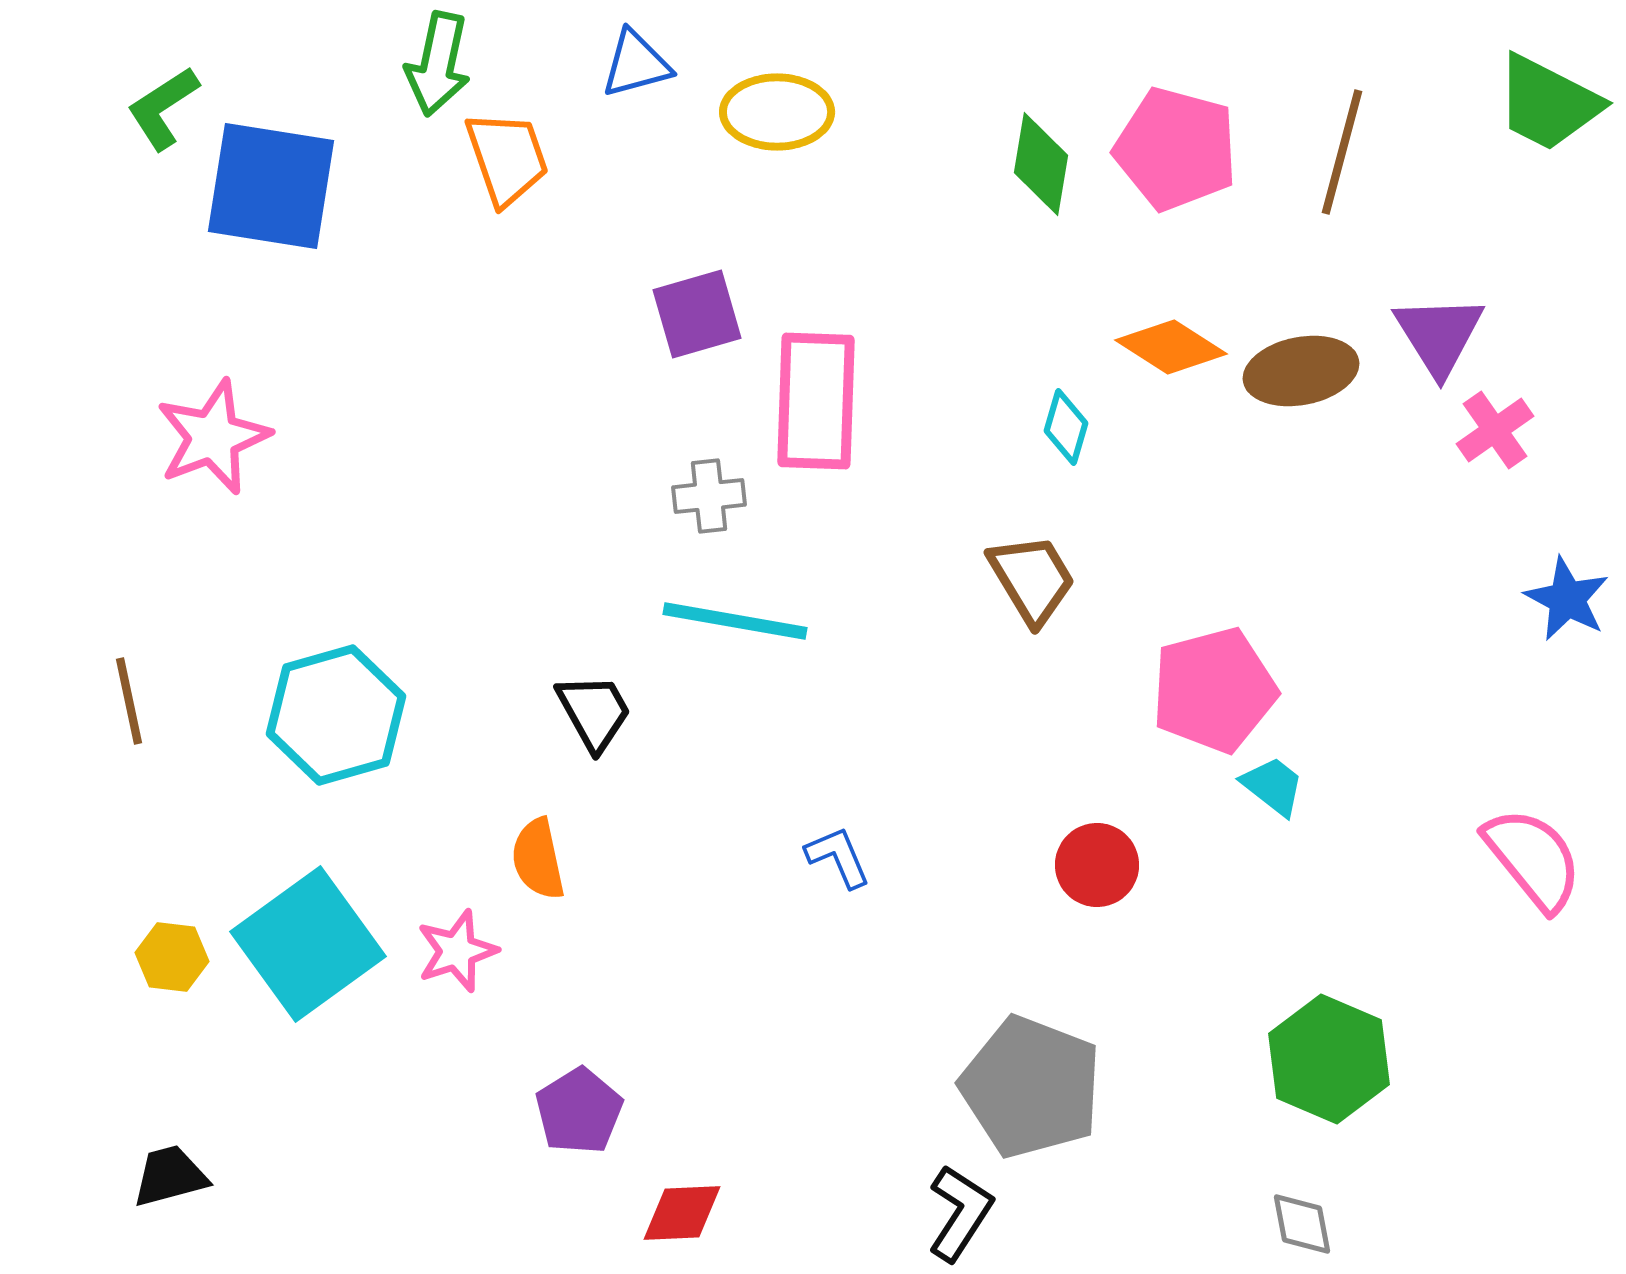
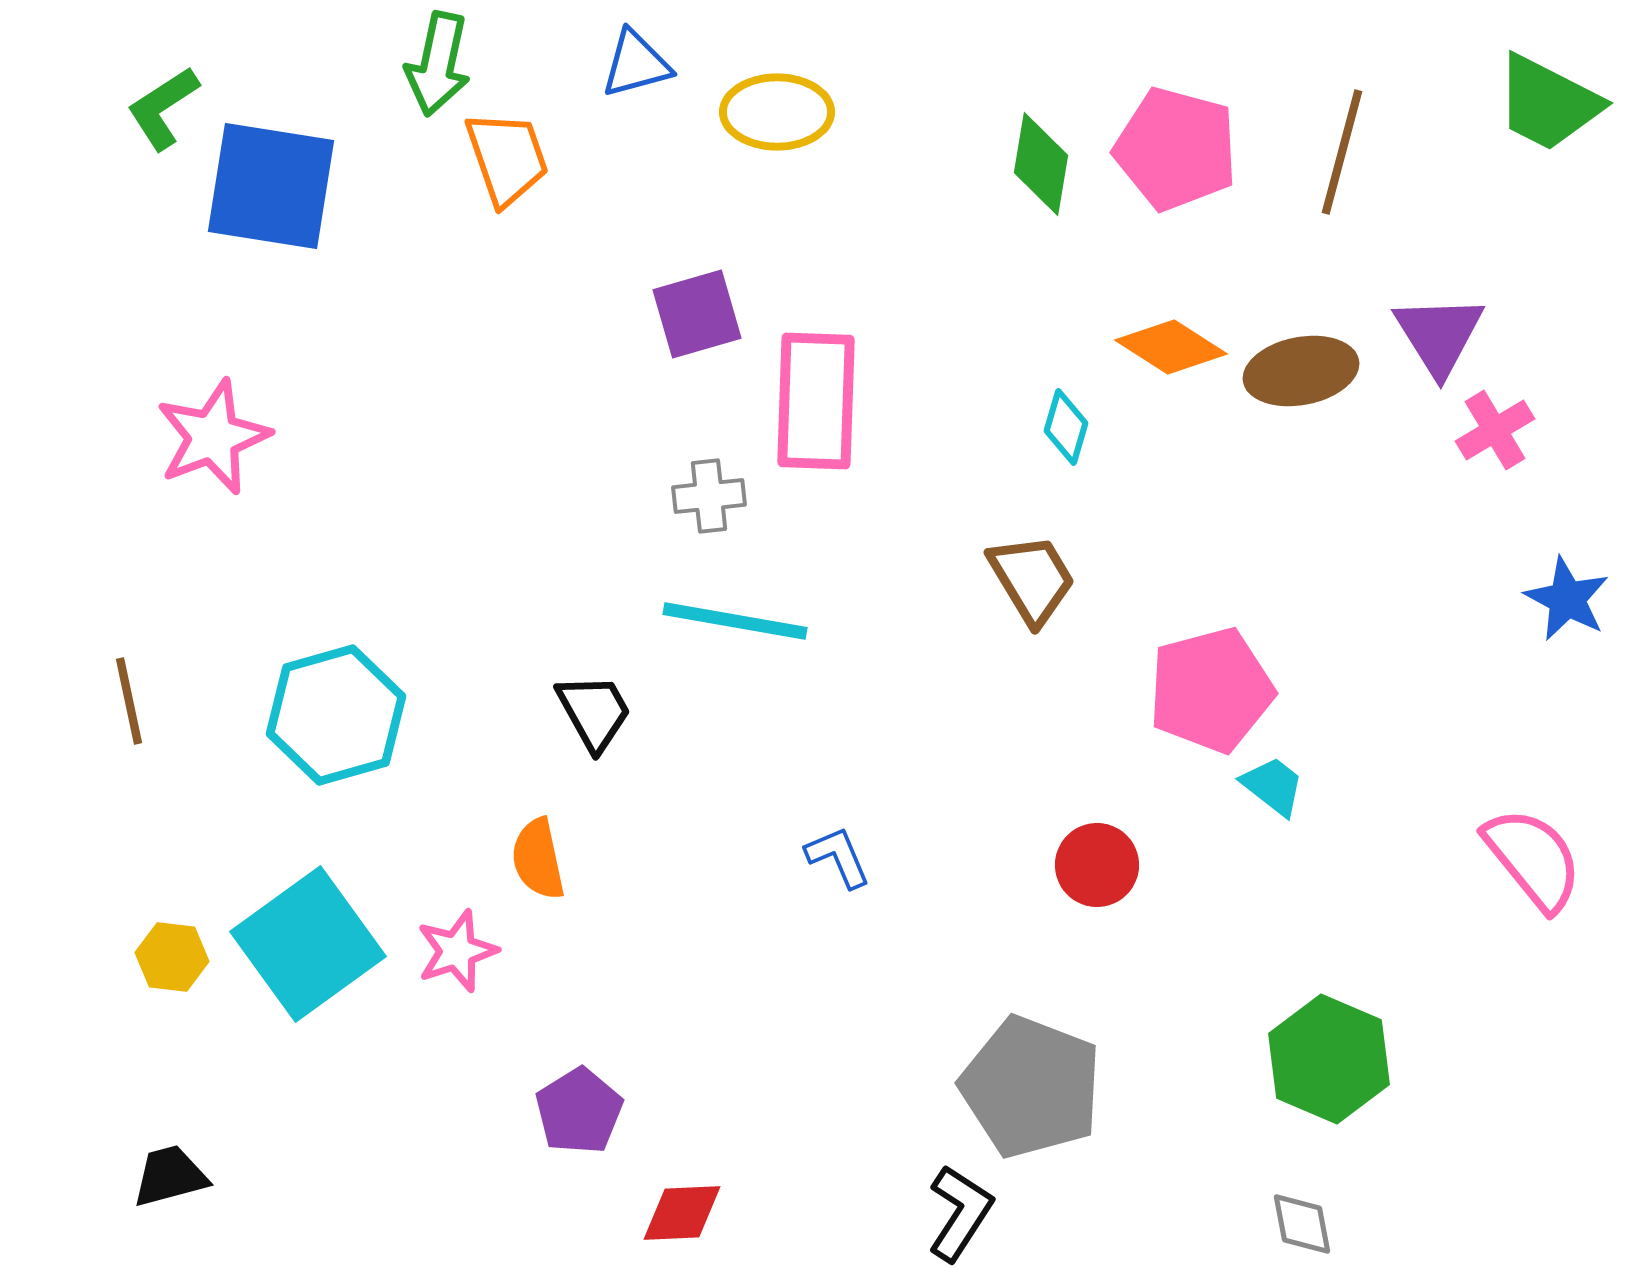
pink cross at (1495, 430): rotated 4 degrees clockwise
pink pentagon at (1214, 690): moved 3 px left
